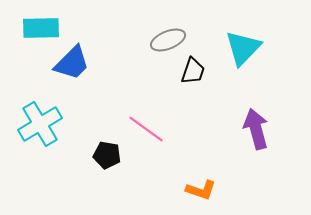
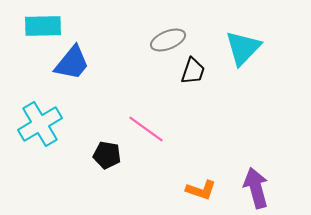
cyan rectangle: moved 2 px right, 2 px up
blue trapezoid: rotated 6 degrees counterclockwise
purple arrow: moved 59 px down
